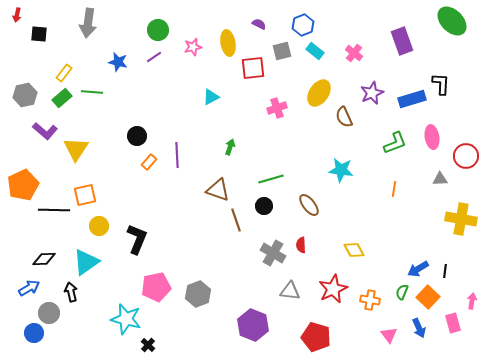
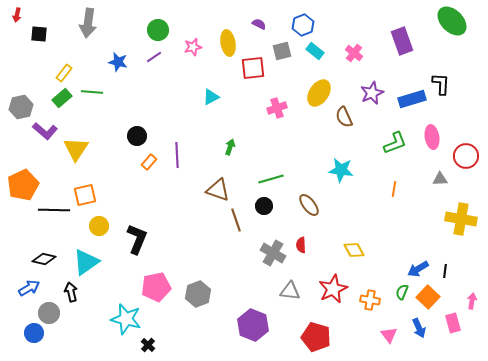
gray hexagon at (25, 95): moved 4 px left, 12 px down
black diamond at (44, 259): rotated 15 degrees clockwise
